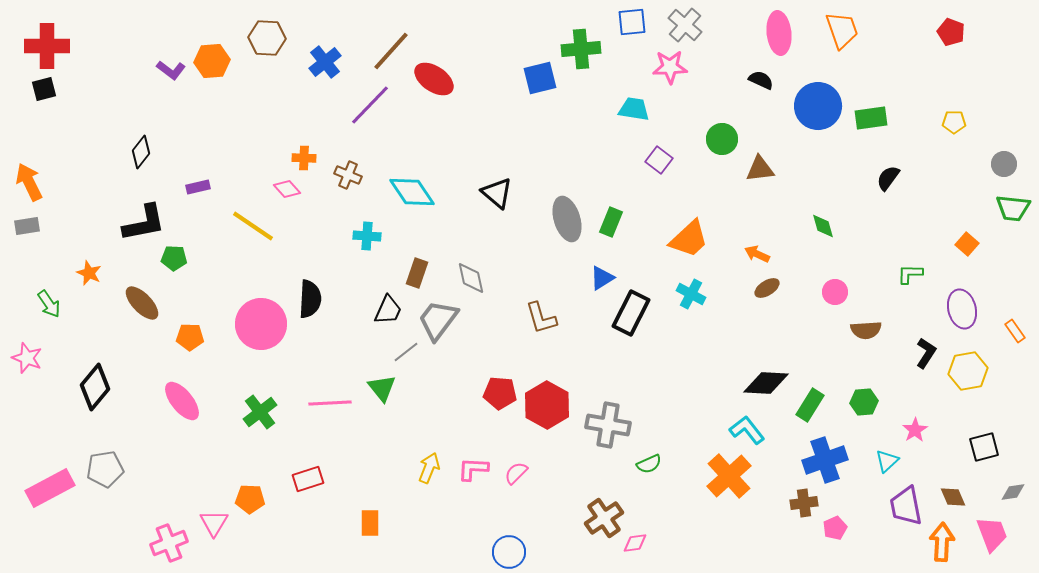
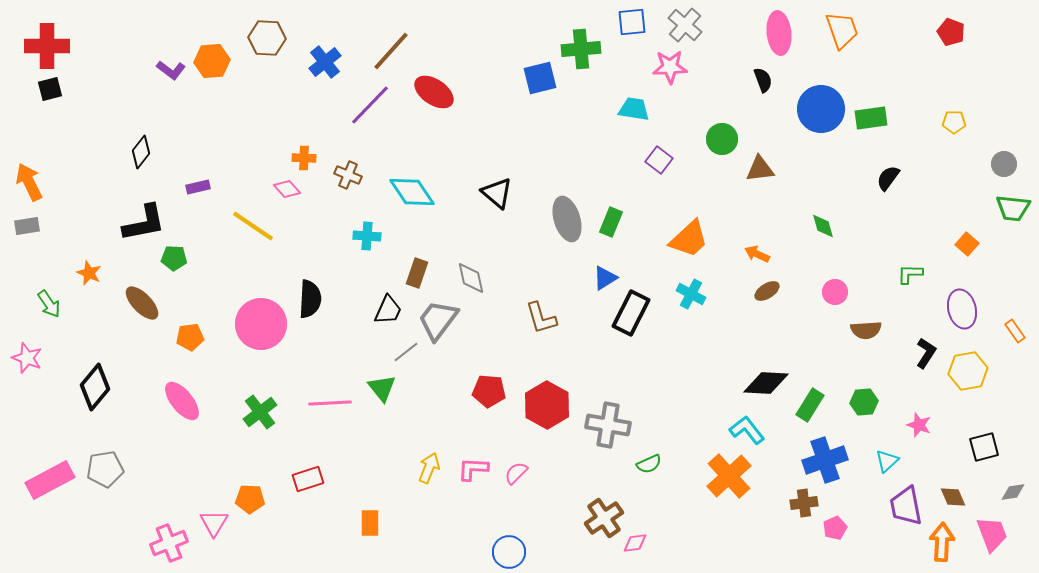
red ellipse at (434, 79): moved 13 px down
black semicircle at (761, 80): moved 2 px right; rotated 45 degrees clockwise
black square at (44, 89): moved 6 px right
blue circle at (818, 106): moved 3 px right, 3 px down
blue triangle at (602, 278): moved 3 px right
brown ellipse at (767, 288): moved 3 px down
orange pentagon at (190, 337): rotated 8 degrees counterclockwise
red pentagon at (500, 393): moved 11 px left, 2 px up
pink star at (915, 430): moved 4 px right, 5 px up; rotated 20 degrees counterclockwise
pink rectangle at (50, 488): moved 8 px up
